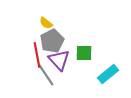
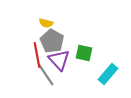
yellow semicircle: rotated 24 degrees counterclockwise
gray pentagon: rotated 15 degrees counterclockwise
green square: rotated 12 degrees clockwise
cyan rectangle: rotated 10 degrees counterclockwise
